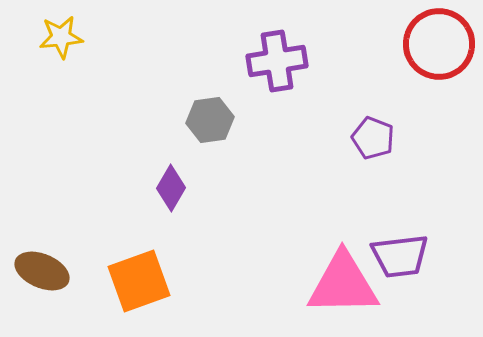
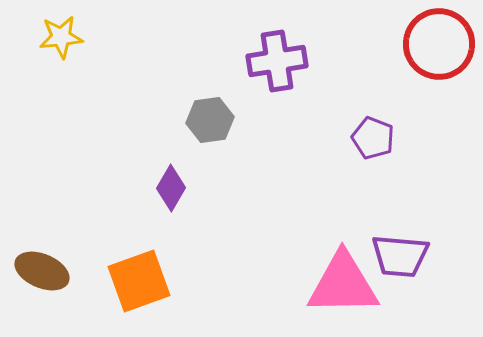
purple trapezoid: rotated 12 degrees clockwise
